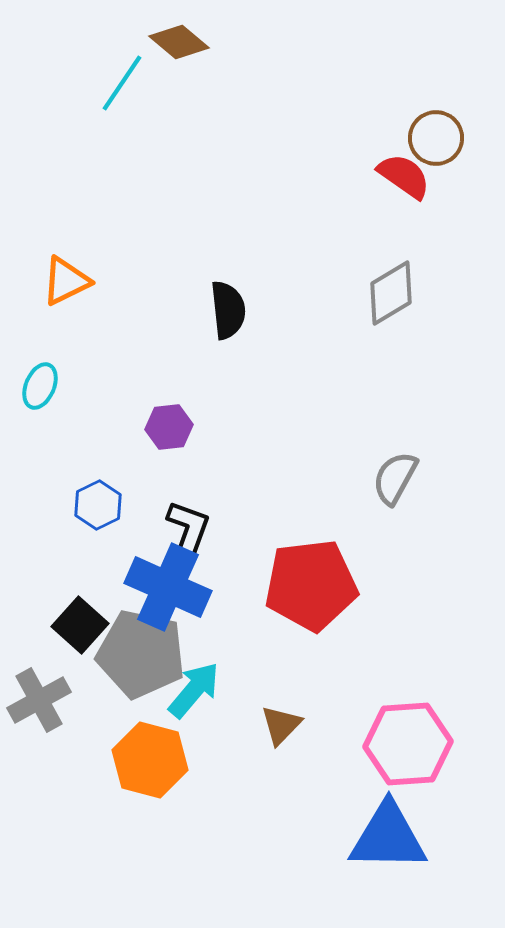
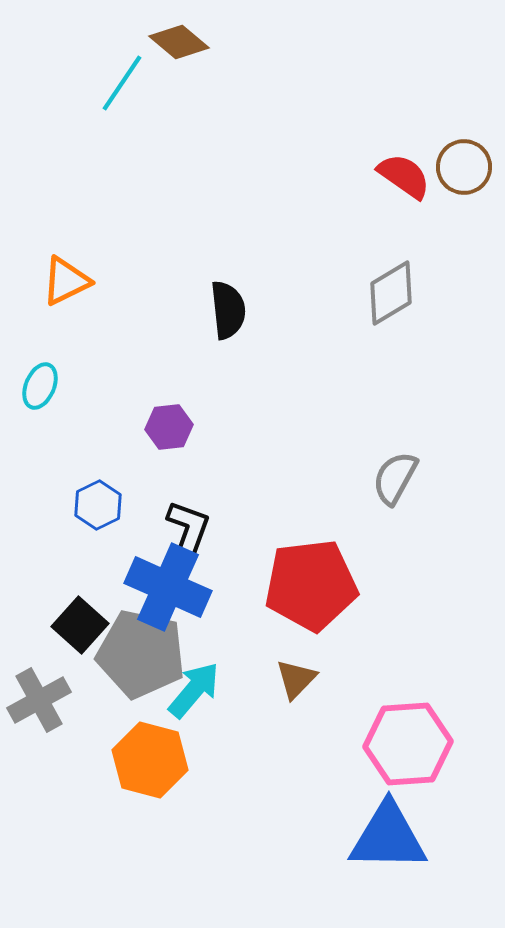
brown circle: moved 28 px right, 29 px down
brown triangle: moved 15 px right, 46 px up
